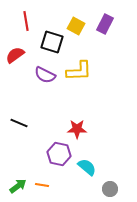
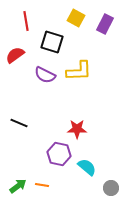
yellow square: moved 8 px up
gray circle: moved 1 px right, 1 px up
